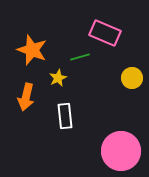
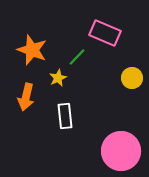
green line: moved 3 px left; rotated 30 degrees counterclockwise
